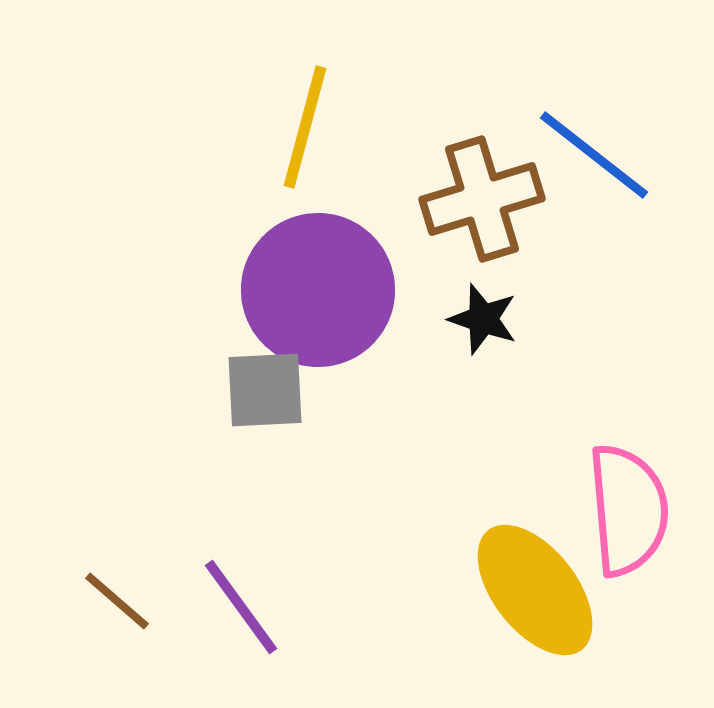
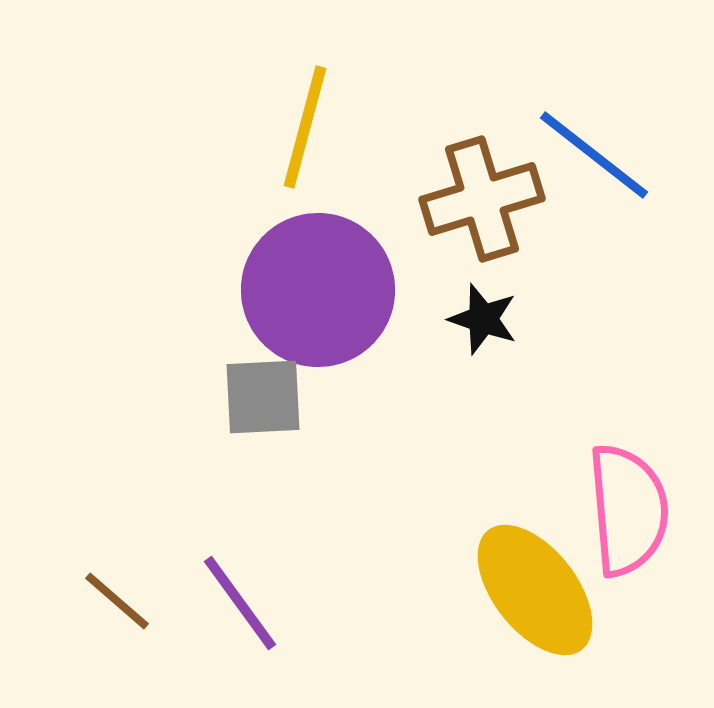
gray square: moved 2 px left, 7 px down
purple line: moved 1 px left, 4 px up
